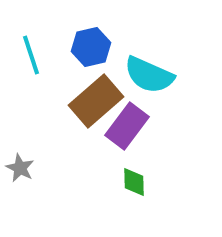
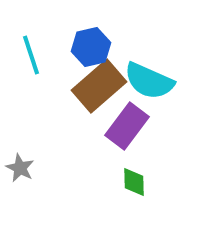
cyan semicircle: moved 6 px down
brown rectangle: moved 3 px right, 15 px up
